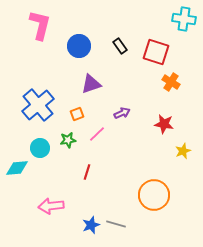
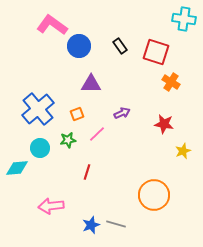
pink L-shape: moved 12 px right; rotated 68 degrees counterclockwise
purple triangle: rotated 20 degrees clockwise
blue cross: moved 4 px down
